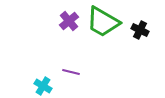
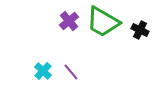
purple line: rotated 36 degrees clockwise
cyan cross: moved 15 px up; rotated 12 degrees clockwise
